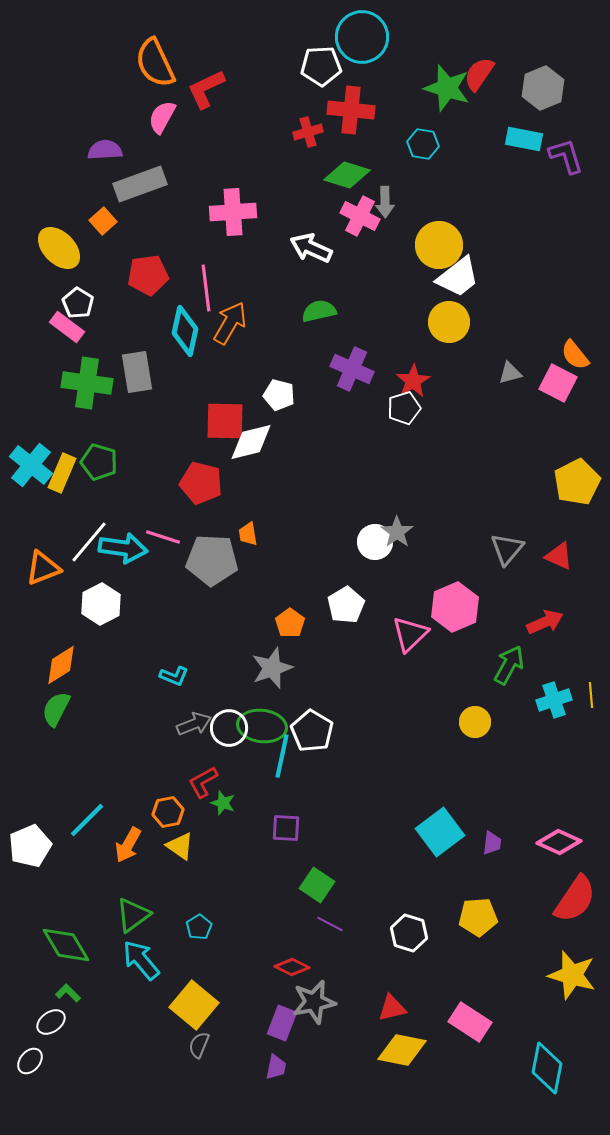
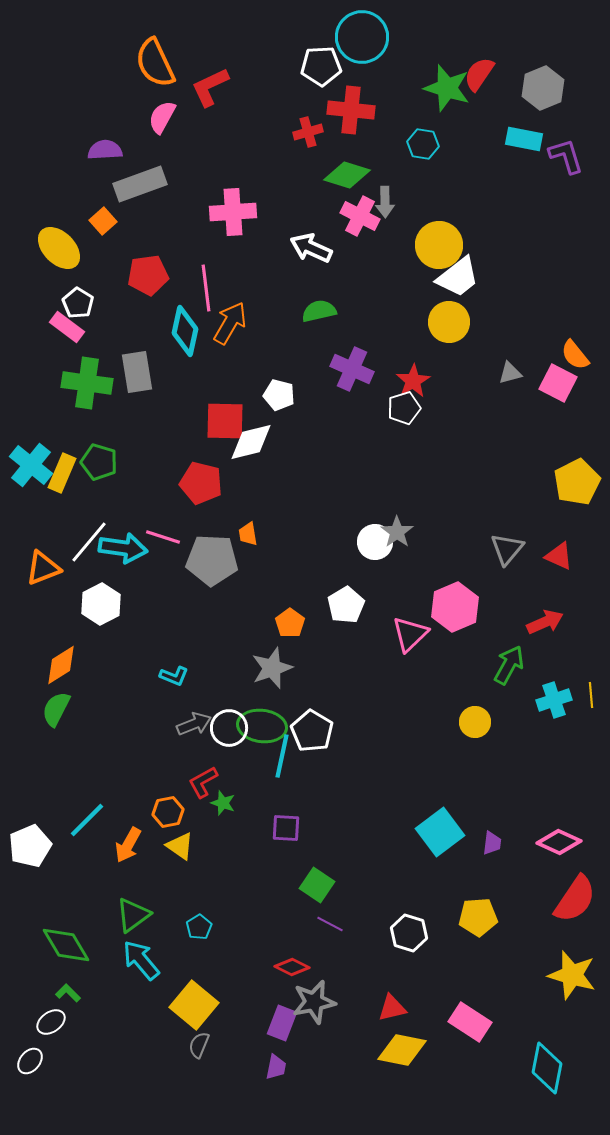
red L-shape at (206, 89): moved 4 px right, 2 px up
